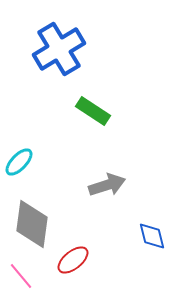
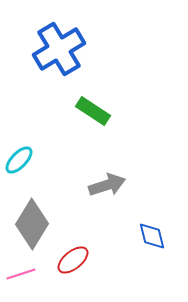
cyan ellipse: moved 2 px up
gray diamond: rotated 24 degrees clockwise
pink line: moved 2 px up; rotated 68 degrees counterclockwise
